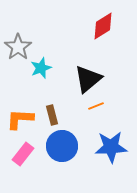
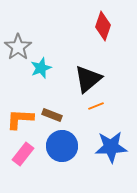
red diamond: rotated 40 degrees counterclockwise
brown rectangle: rotated 54 degrees counterclockwise
